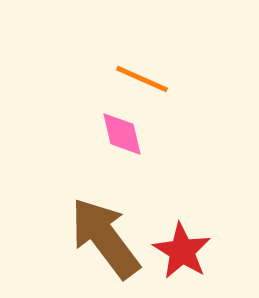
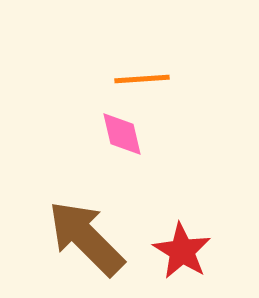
orange line: rotated 28 degrees counterclockwise
brown arrow: moved 19 px left; rotated 8 degrees counterclockwise
